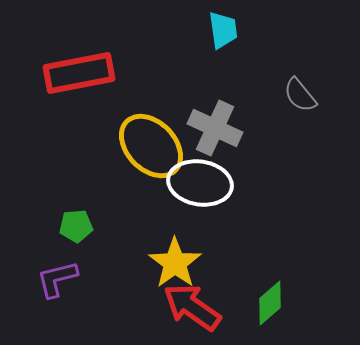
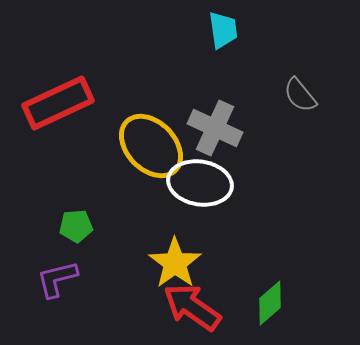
red rectangle: moved 21 px left, 30 px down; rotated 14 degrees counterclockwise
